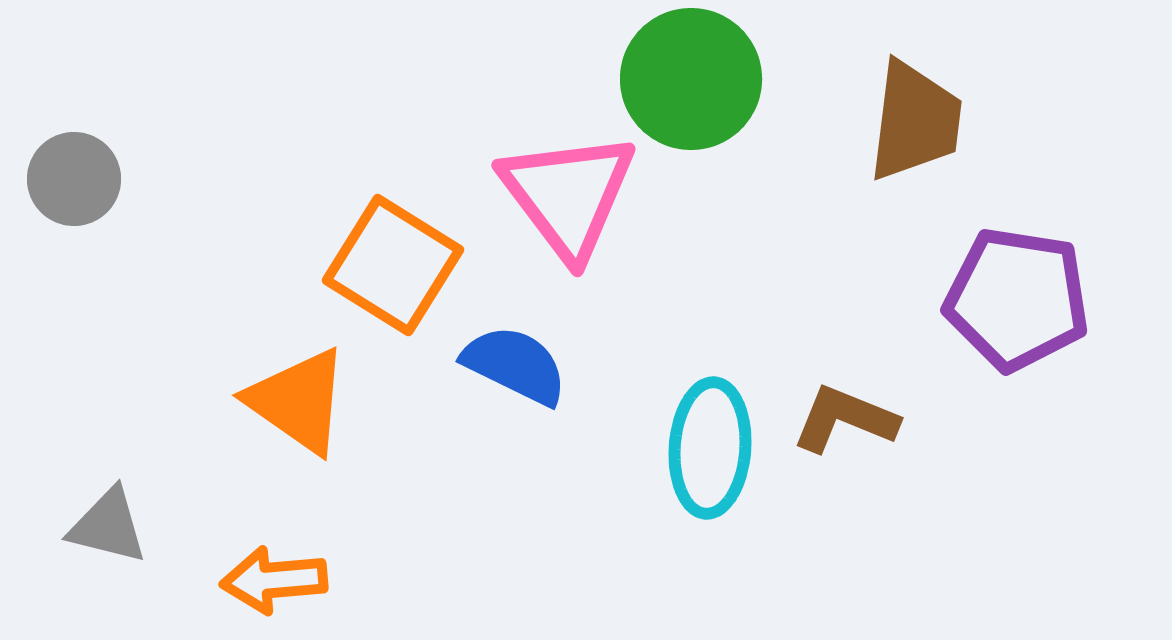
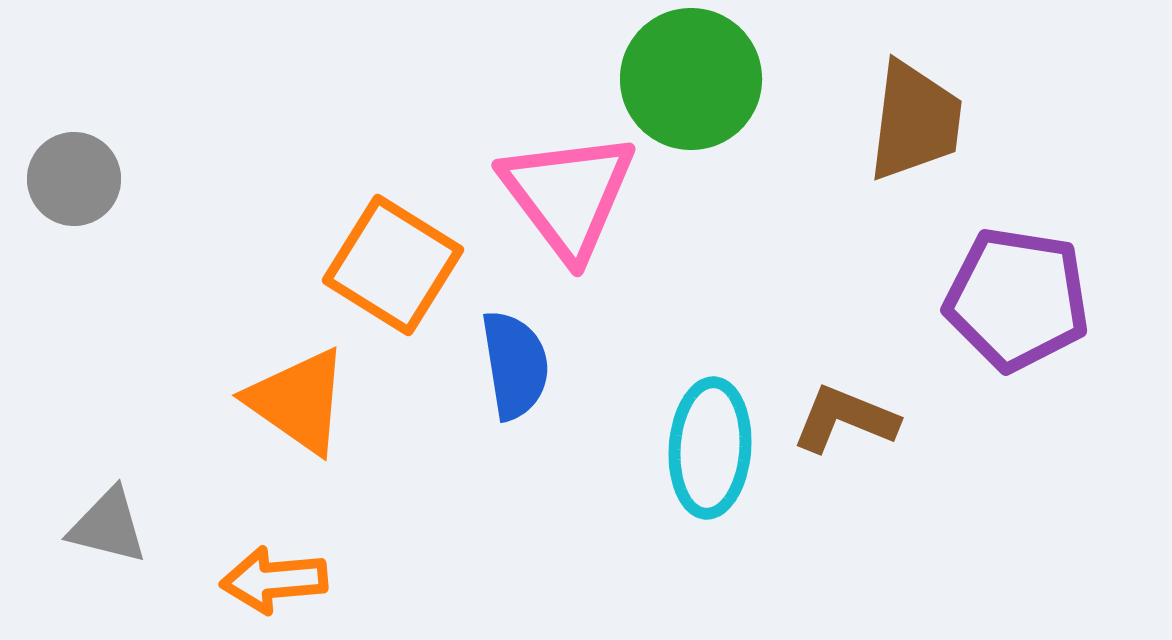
blue semicircle: rotated 55 degrees clockwise
